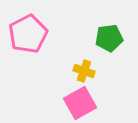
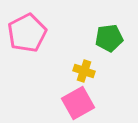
pink pentagon: moved 1 px left, 1 px up
pink square: moved 2 px left
